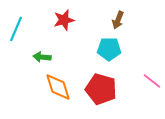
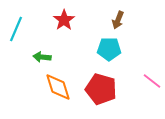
red star: rotated 20 degrees counterclockwise
